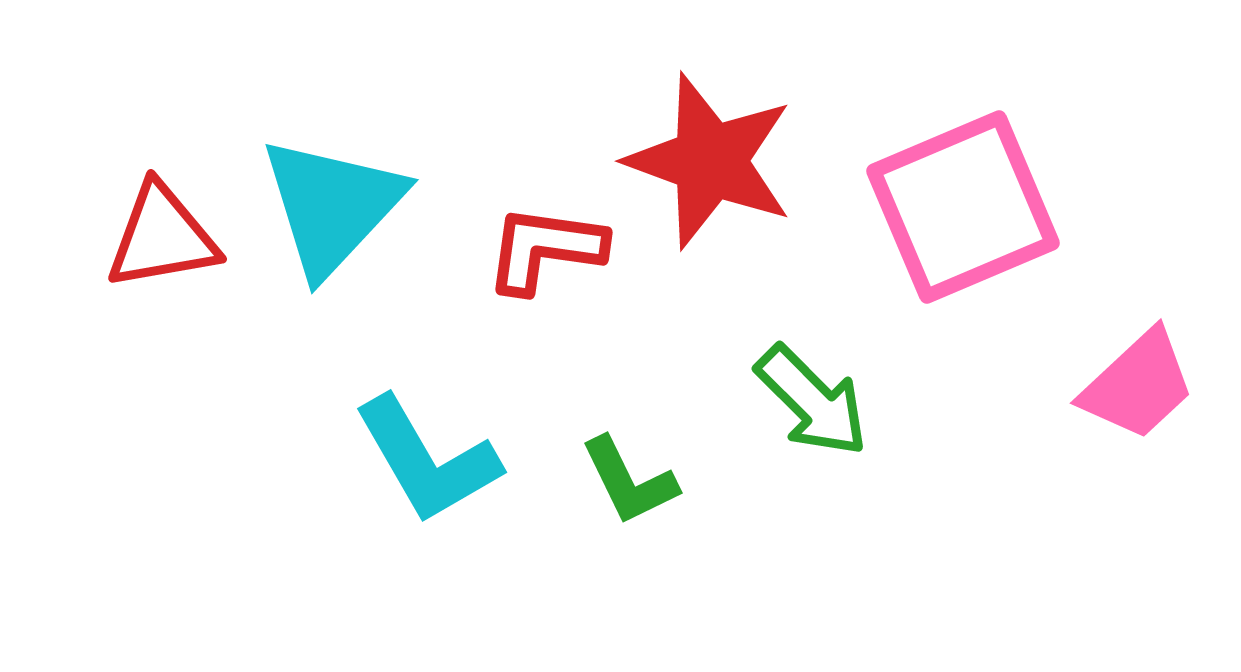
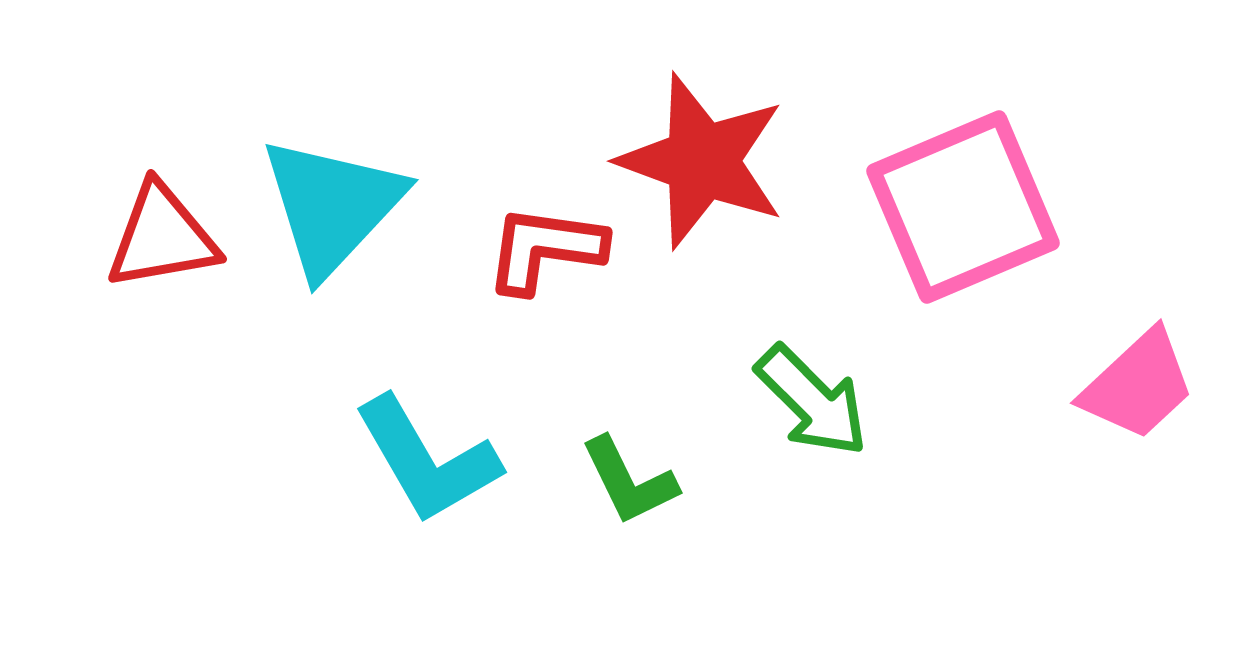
red star: moved 8 px left
